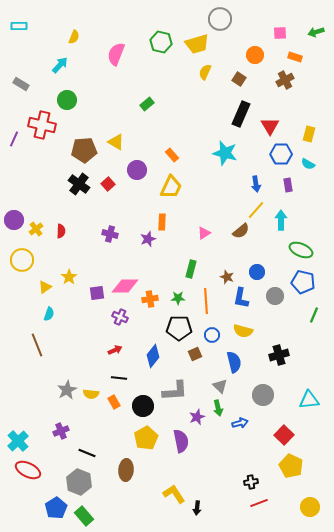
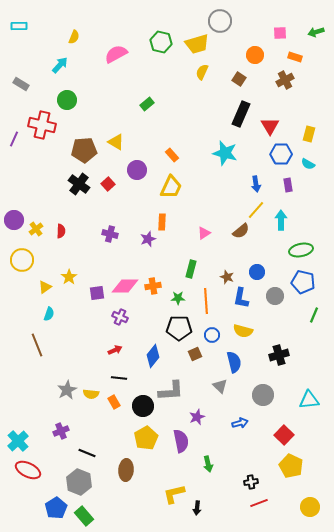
gray circle at (220, 19): moved 2 px down
pink semicircle at (116, 54): rotated 40 degrees clockwise
yellow semicircle at (205, 72): moved 3 px left
green ellipse at (301, 250): rotated 35 degrees counterclockwise
orange cross at (150, 299): moved 3 px right, 13 px up
gray L-shape at (175, 391): moved 4 px left
green arrow at (218, 408): moved 10 px left, 56 px down
yellow L-shape at (174, 494): rotated 70 degrees counterclockwise
